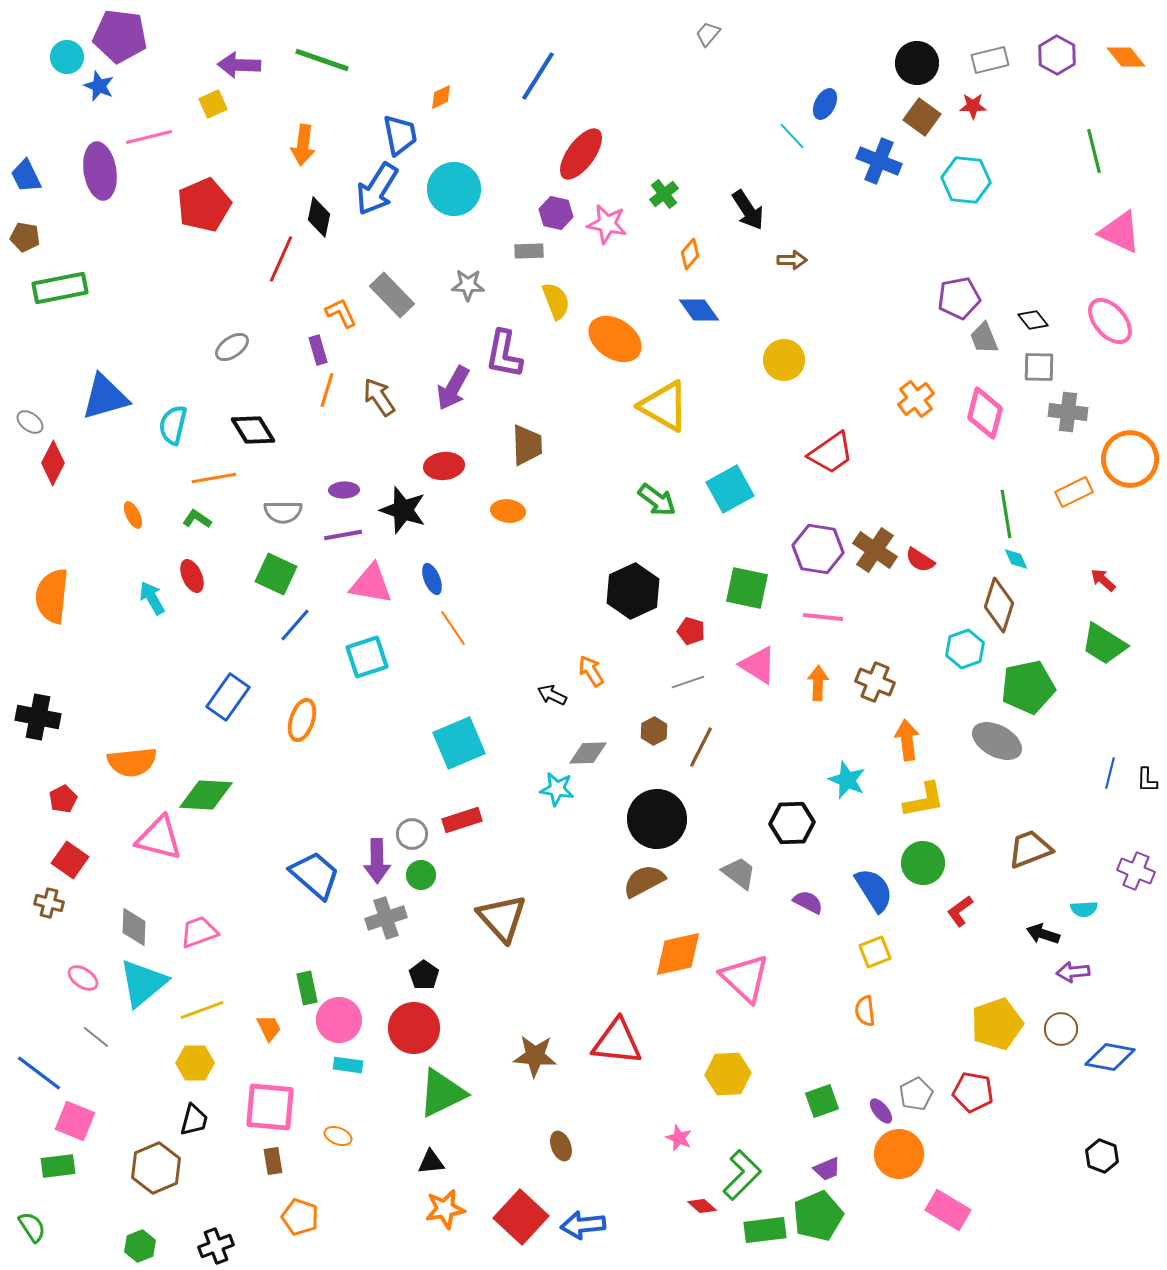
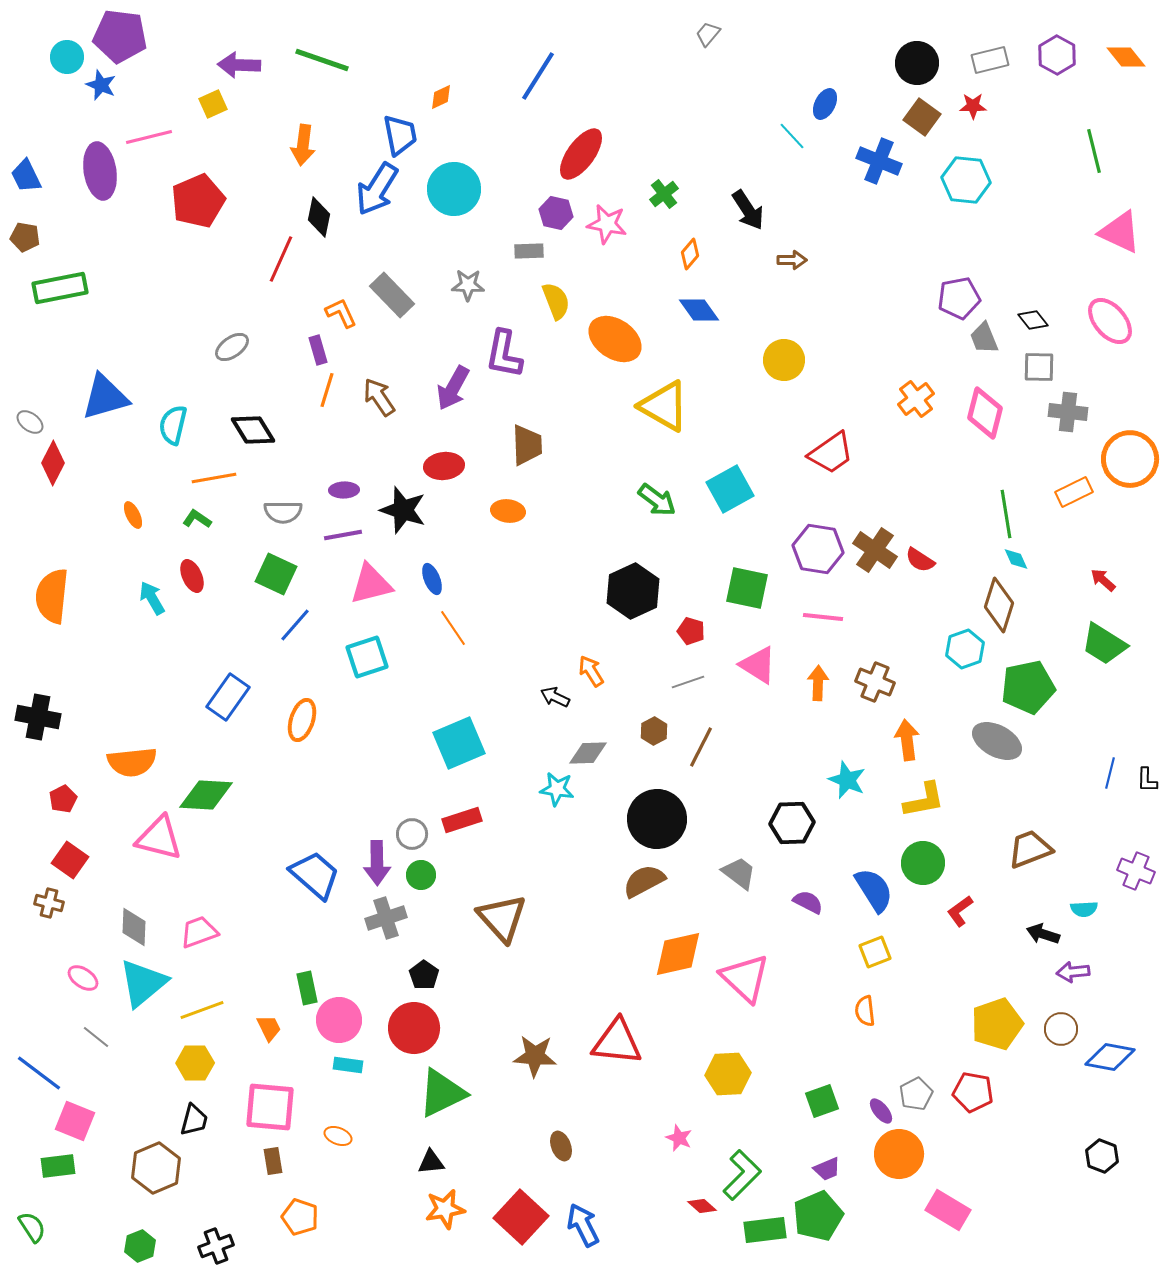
blue star at (99, 86): moved 2 px right, 1 px up
red pentagon at (204, 205): moved 6 px left, 4 px up
pink triangle at (371, 584): rotated 24 degrees counterclockwise
black arrow at (552, 695): moved 3 px right, 2 px down
purple arrow at (377, 861): moved 2 px down
blue arrow at (583, 1225): rotated 69 degrees clockwise
